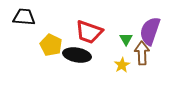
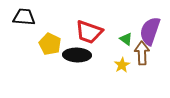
green triangle: rotated 24 degrees counterclockwise
yellow pentagon: moved 1 px left, 1 px up
black ellipse: rotated 8 degrees counterclockwise
